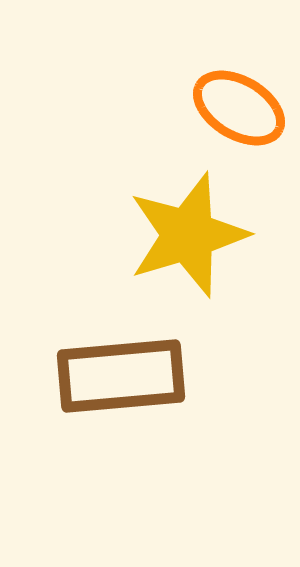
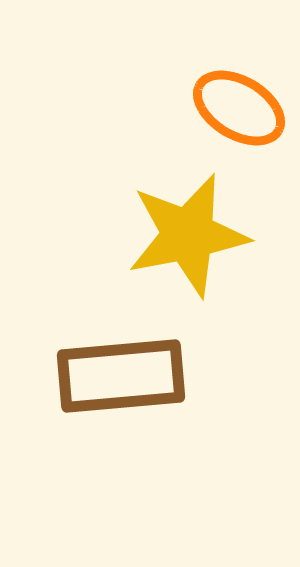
yellow star: rotated 6 degrees clockwise
